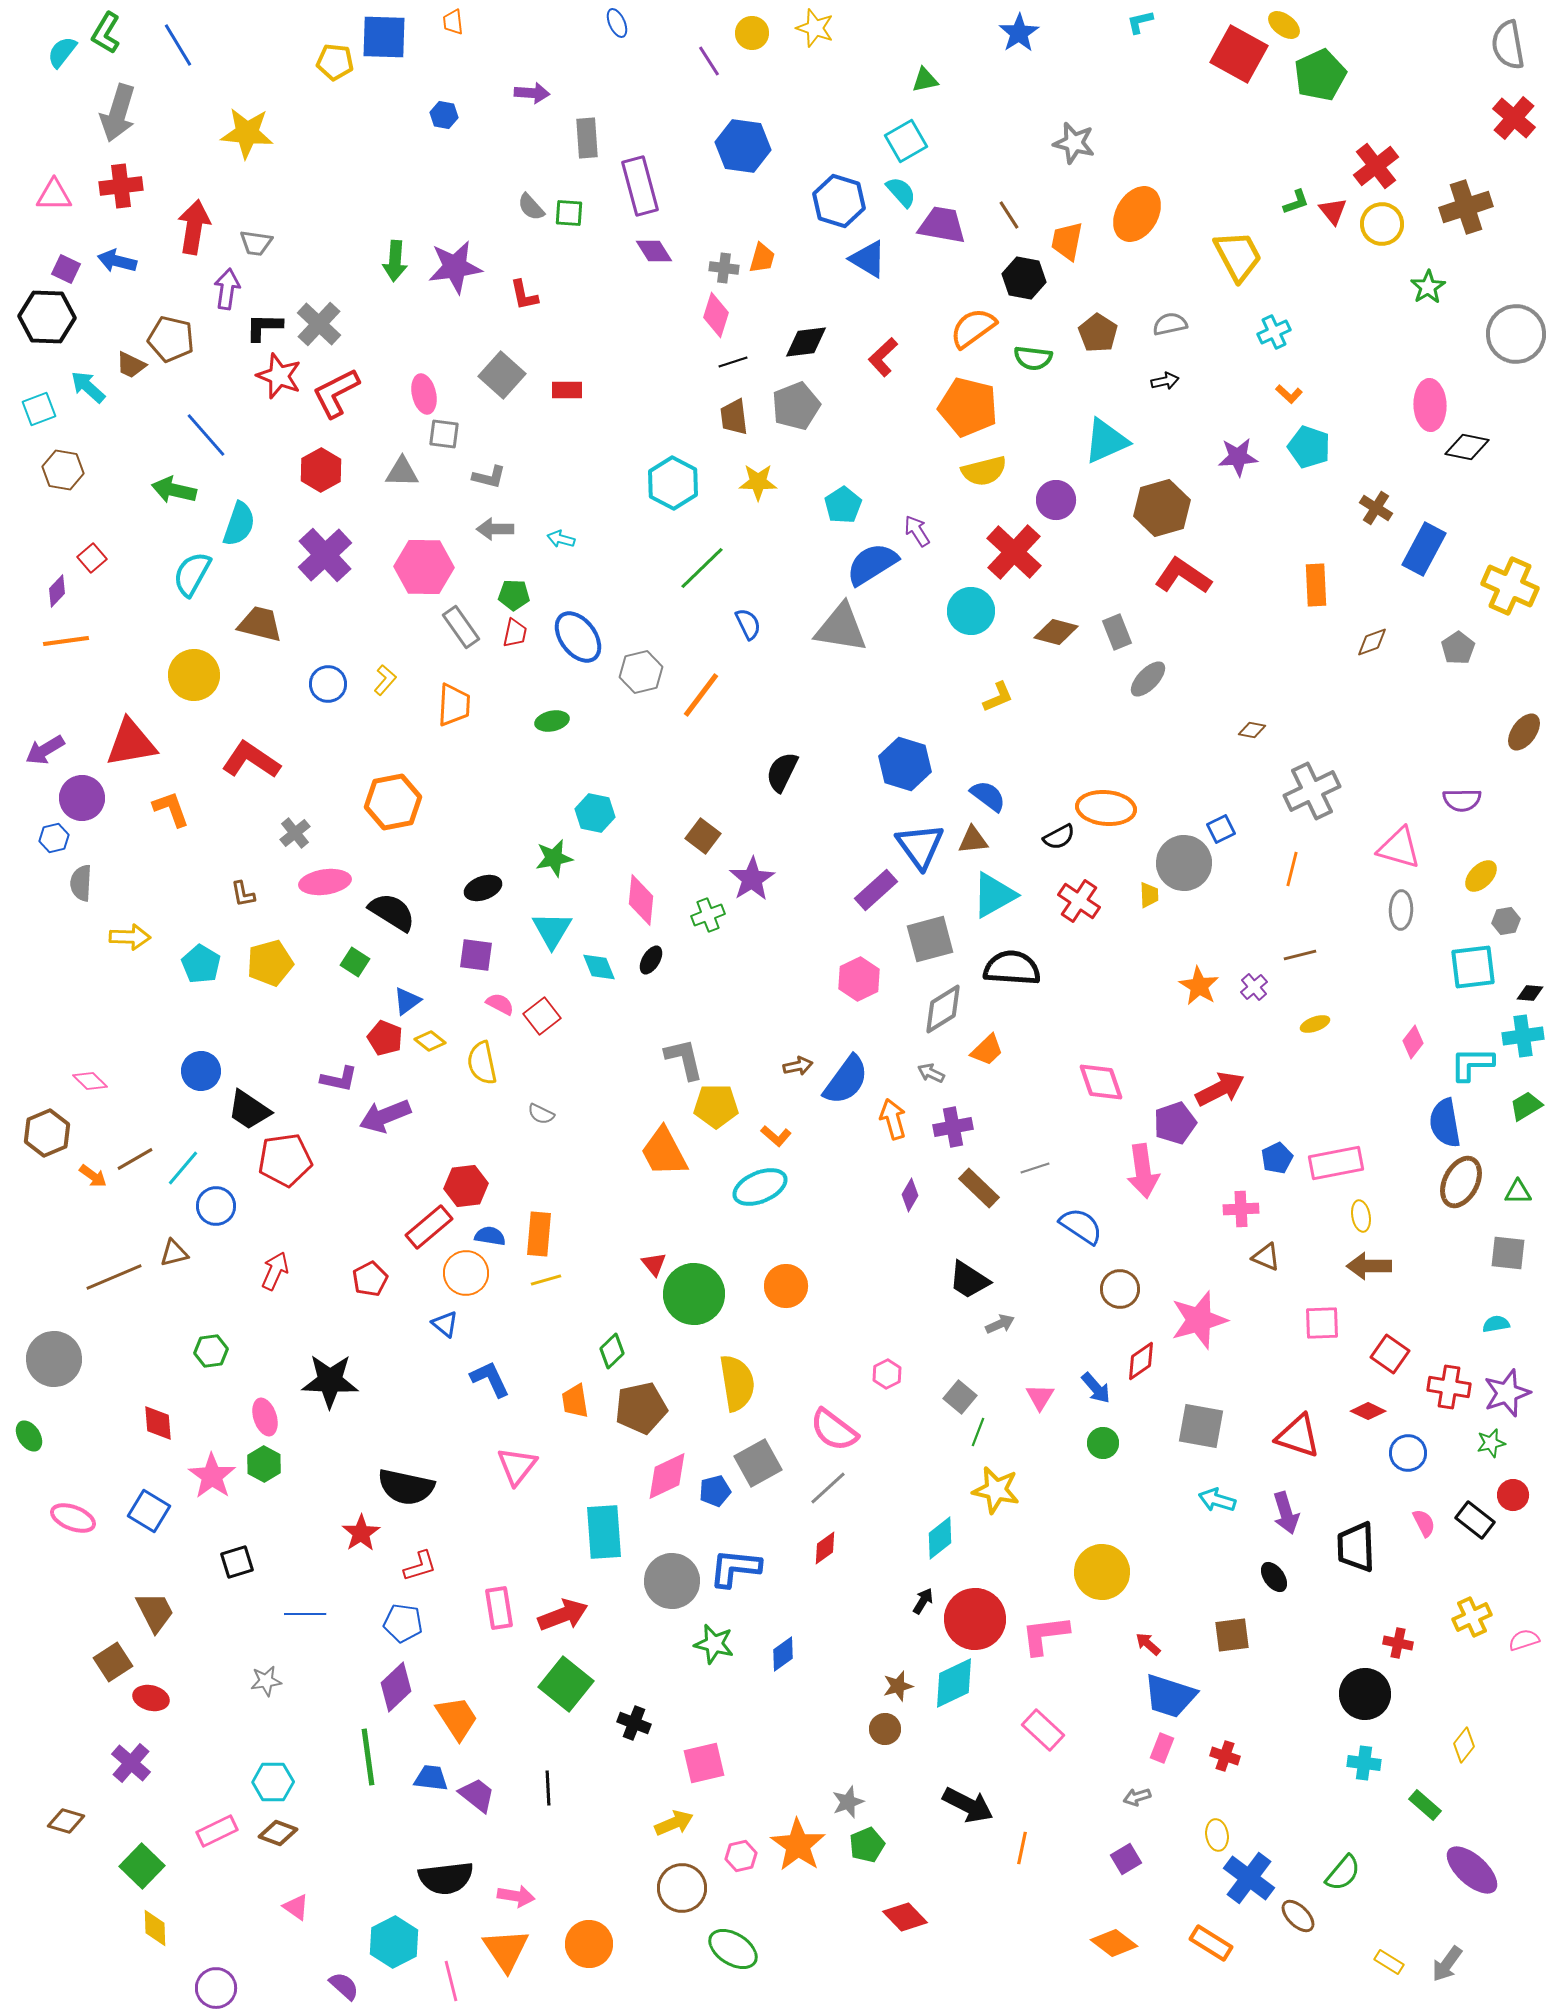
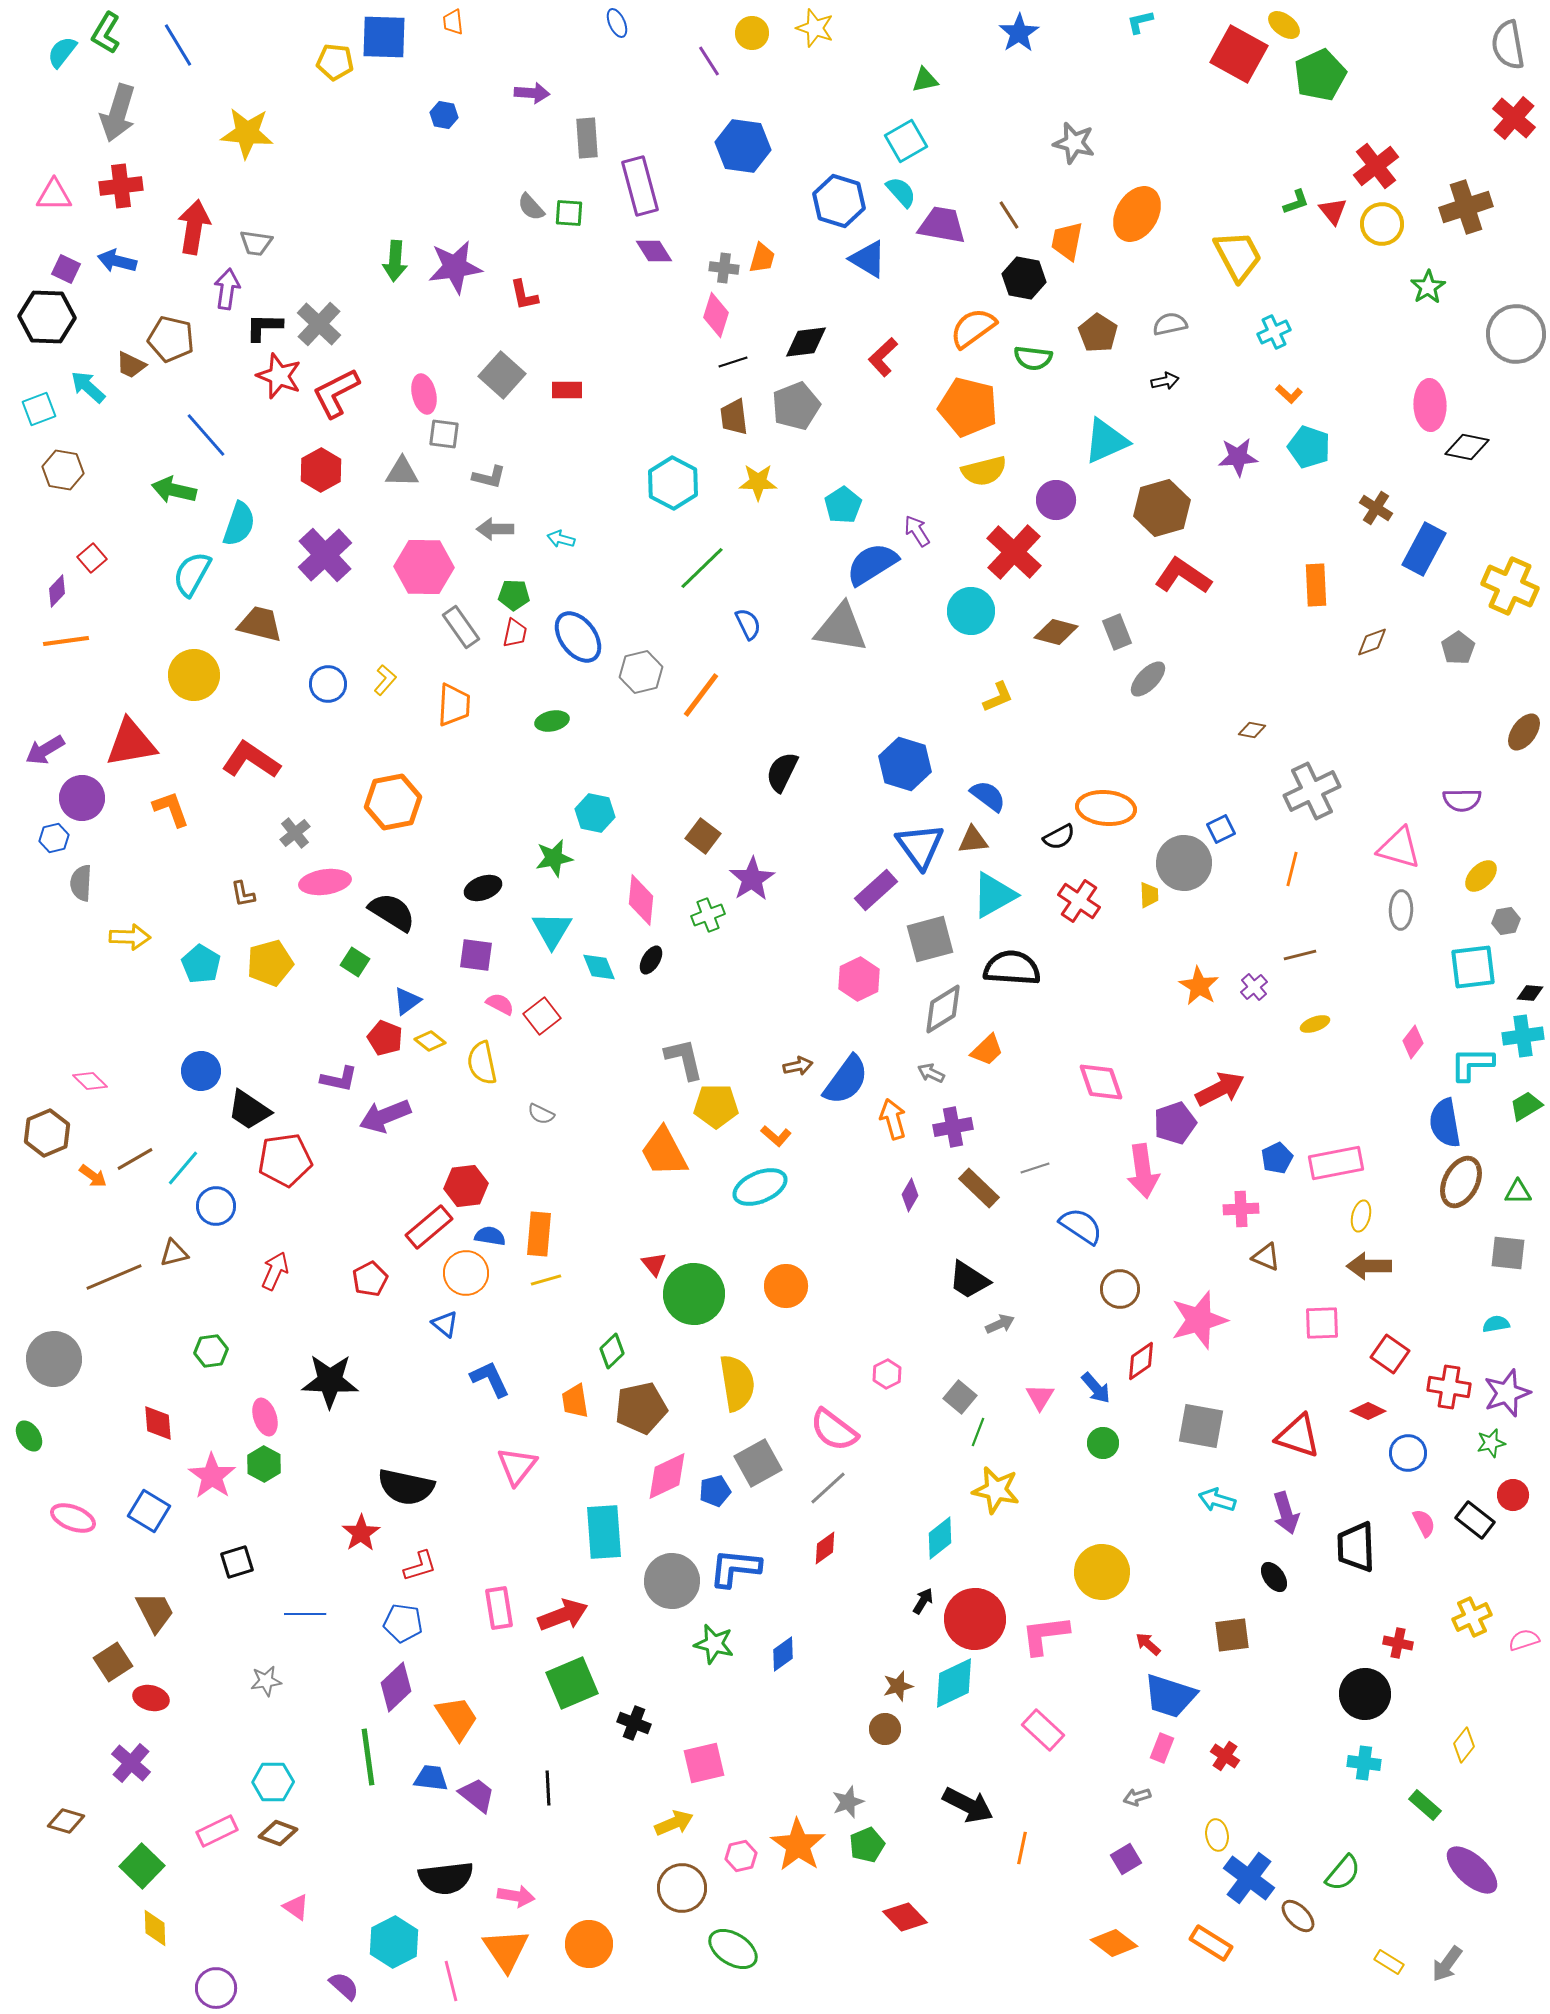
yellow ellipse at (1361, 1216): rotated 24 degrees clockwise
green square at (566, 1684): moved 6 px right, 1 px up; rotated 28 degrees clockwise
red cross at (1225, 1756): rotated 16 degrees clockwise
